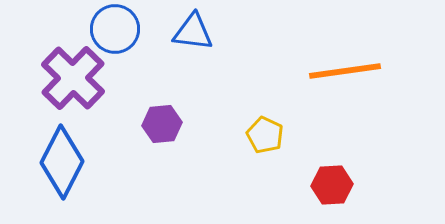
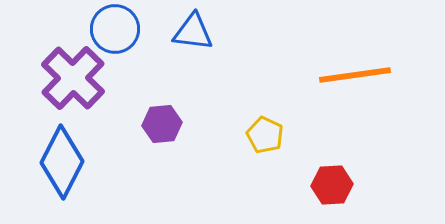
orange line: moved 10 px right, 4 px down
